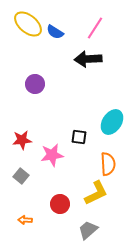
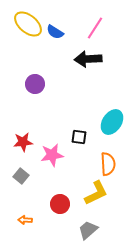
red star: moved 1 px right, 2 px down
